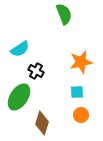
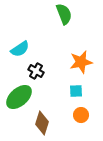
cyan square: moved 1 px left, 1 px up
green ellipse: rotated 16 degrees clockwise
